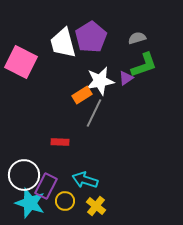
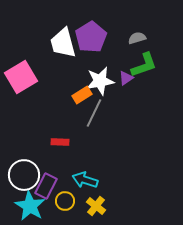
pink square: moved 15 px down; rotated 32 degrees clockwise
cyan star: moved 3 px down; rotated 12 degrees clockwise
